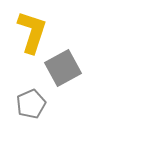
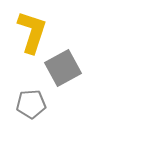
gray pentagon: rotated 20 degrees clockwise
